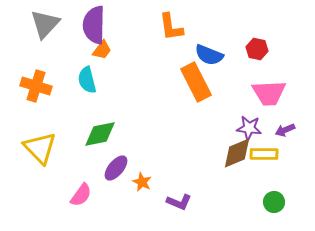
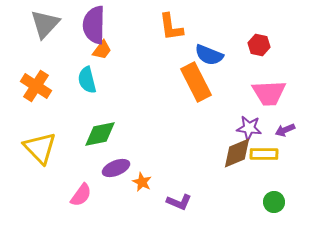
red hexagon: moved 2 px right, 4 px up
orange cross: rotated 16 degrees clockwise
purple ellipse: rotated 28 degrees clockwise
